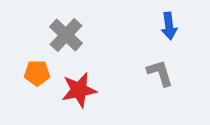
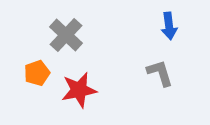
orange pentagon: rotated 20 degrees counterclockwise
